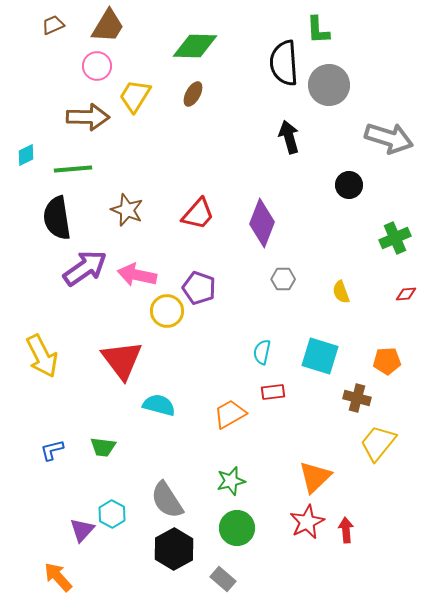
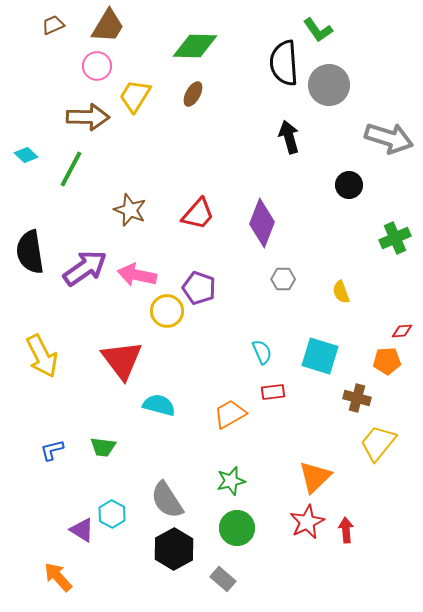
green L-shape at (318, 30): rotated 32 degrees counterclockwise
cyan diamond at (26, 155): rotated 70 degrees clockwise
green line at (73, 169): moved 2 px left; rotated 57 degrees counterclockwise
brown star at (127, 210): moved 3 px right
black semicircle at (57, 218): moved 27 px left, 34 px down
red diamond at (406, 294): moved 4 px left, 37 px down
cyan semicircle at (262, 352): rotated 145 degrees clockwise
purple triangle at (82, 530): rotated 40 degrees counterclockwise
